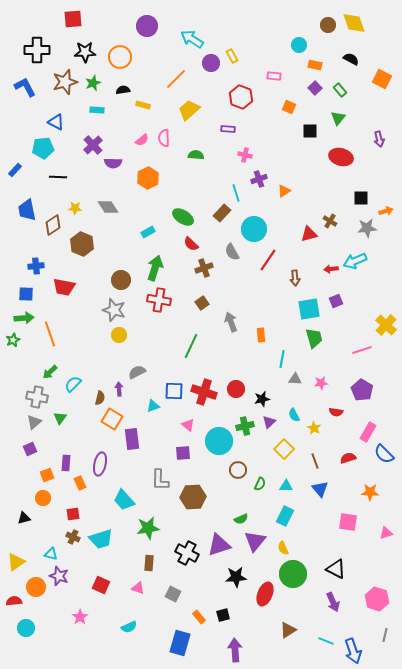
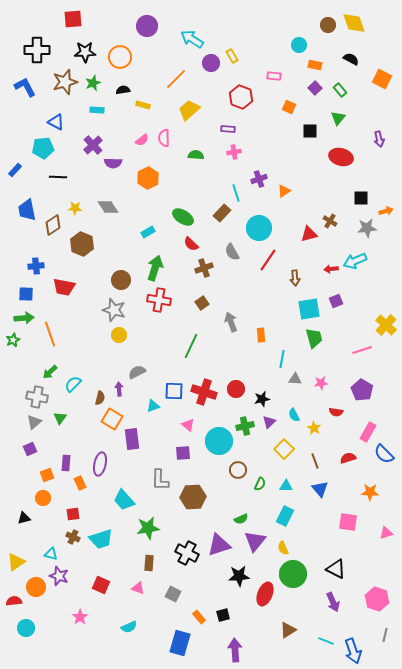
pink cross at (245, 155): moved 11 px left, 3 px up; rotated 24 degrees counterclockwise
cyan circle at (254, 229): moved 5 px right, 1 px up
black star at (236, 577): moved 3 px right, 1 px up
